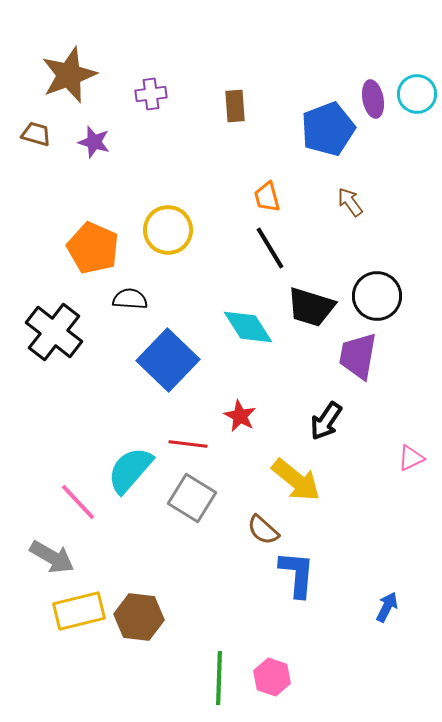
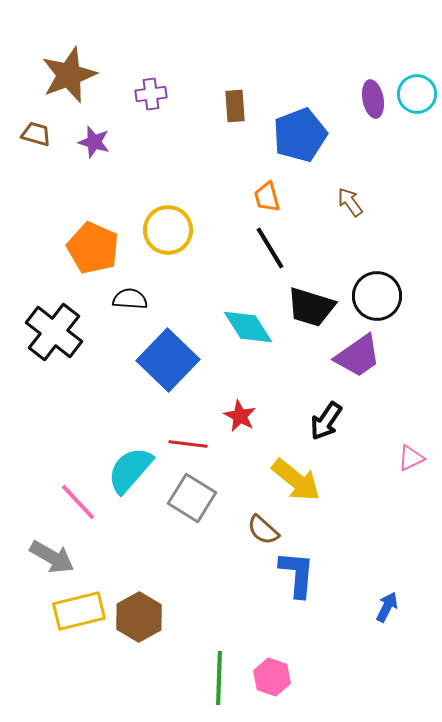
blue pentagon: moved 28 px left, 6 px down
purple trapezoid: rotated 135 degrees counterclockwise
brown hexagon: rotated 24 degrees clockwise
